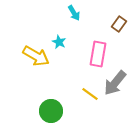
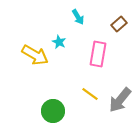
cyan arrow: moved 4 px right, 4 px down
brown rectangle: rotated 14 degrees clockwise
yellow arrow: moved 1 px left, 1 px up
gray arrow: moved 5 px right, 17 px down
green circle: moved 2 px right
